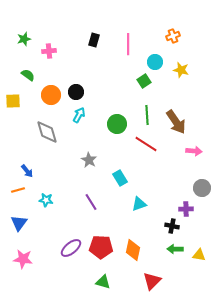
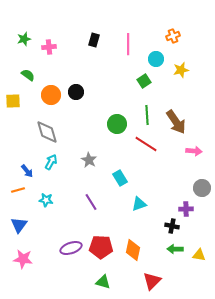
pink cross: moved 4 px up
cyan circle: moved 1 px right, 3 px up
yellow star: rotated 28 degrees counterclockwise
cyan arrow: moved 28 px left, 47 px down
blue triangle: moved 2 px down
purple ellipse: rotated 20 degrees clockwise
